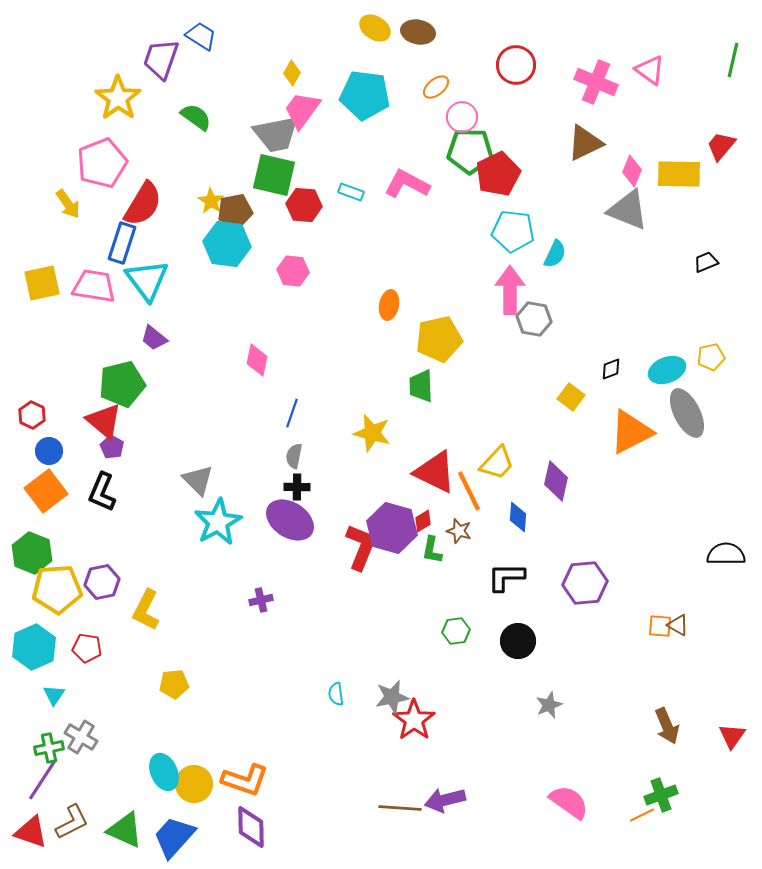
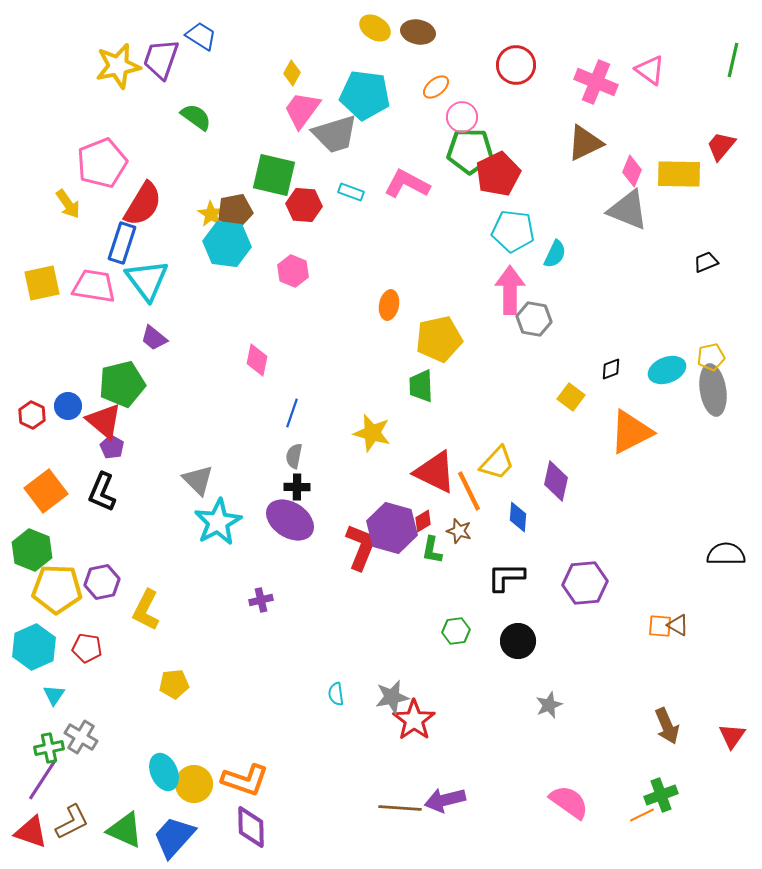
yellow star at (118, 98): moved 32 px up; rotated 24 degrees clockwise
gray trapezoid at (276, 134): moved 59 px right; rotated 6 degrees counterclockwise
yellow star at (211, 201): moved 13 px down
pink hexagon at (293, 271): rotated 16 degrees clockwise
gray ellipse at (687, 413): moved 26 px right, 23 px up; rotated 18 degrees clockwise
blue circle at (49, 451): moved 19 px right, 45 px up
green hexagon at (32, 553): moved 3 px up
yellow pentagon at (57, 589): rotated 6 degrees clockwise
